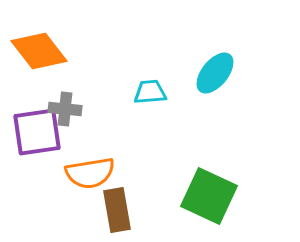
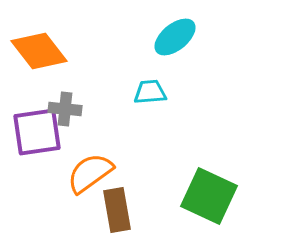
cyan ellipse: moved 40 px left, 36 px up; rotated 12 degrees clockwise
orange semicircle: rotated 153 degrees clockwise
